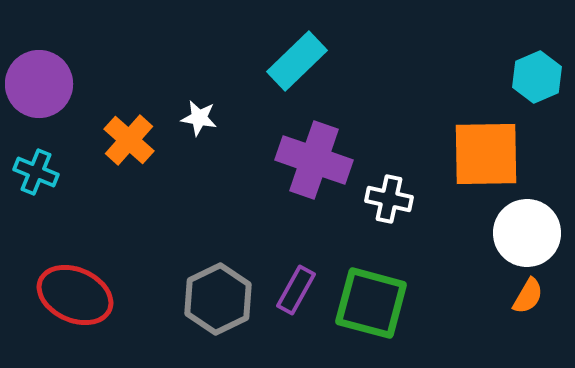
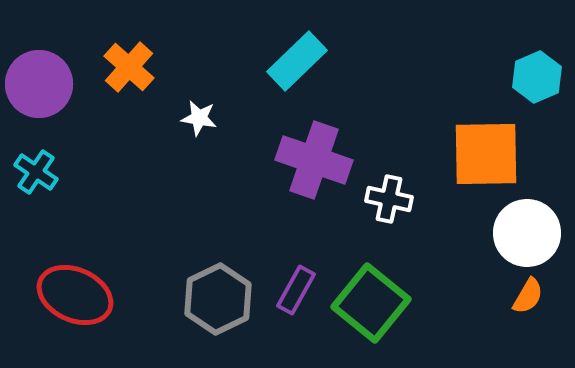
orange cross: moved 73 px up
cyan cross: rotated 12 degrees clockwise
green square: rotated 24 degrees clockwise
